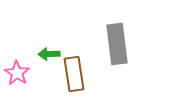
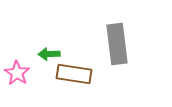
brown rectangle: rotated 72 degrees counterclockwise
